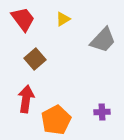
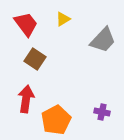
red trapezoid: moved 3 px right, 5 px down
brown square: rotated 15 degrees counterclockwise
purple cross: rotated 14 degrees clockwise
